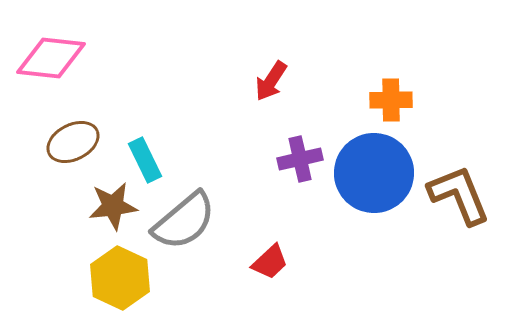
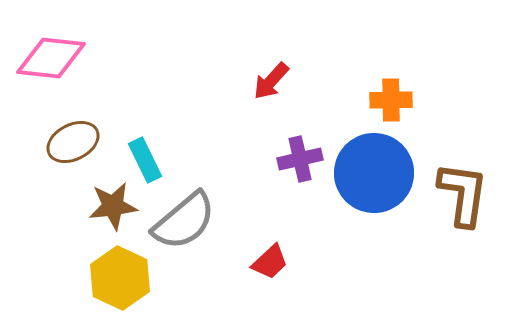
red arrow: rotated 9 degrees clockwise
brown L-shape: moved 4 px right, 1 px up; rotated 30 degrees clockwise
